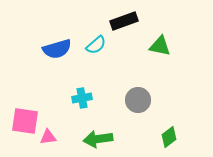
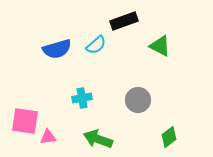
green triangle: rotated 15 degrees clockwise
green arrow: rotated 28 degrees clockwise
